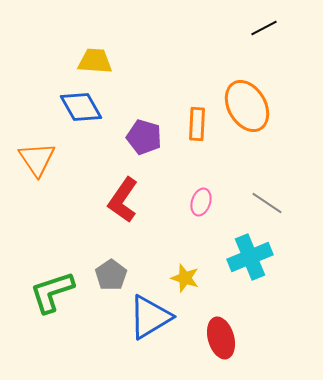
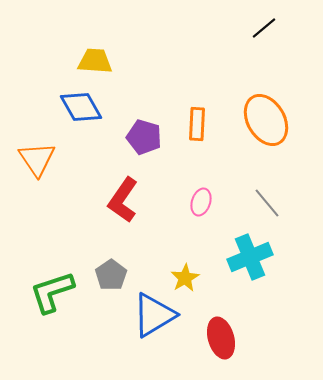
black line: rotated 12 degrees counterclockwise
orange ellipse: moved 19 px right, 14 px down
gray line: rotated 16 degrees clockwise
yellow star: rotated 24 degrees clockwise
blue triangle: moved 4 px right, 2 px up
